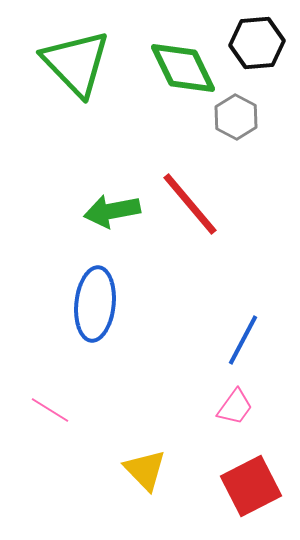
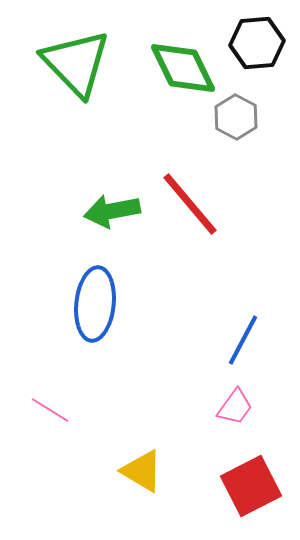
yellow triangle: moved 3 px left, 1 px down; rotated 15 degrees counterclockwise
